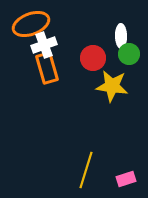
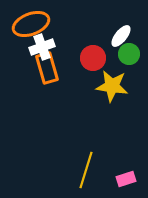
white ellipse: rotated 40 degrees clockwise
white cross: moved 2 px left, 2 px down
